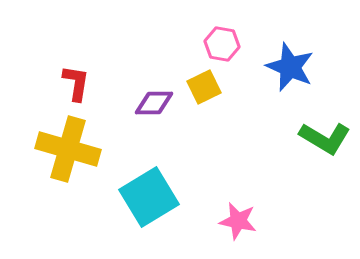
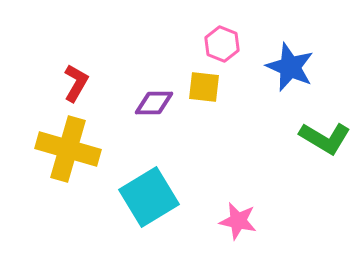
pink hexagon: rotated 12 degrees clockwise
red L-shape: rotated 21 degrees clockwise
yellow square: rotated 32 degrees clockwise
